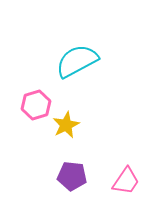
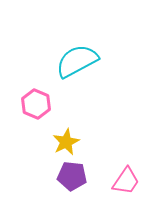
pink hexagon: moved 1 px up; rotated 20 degrees counterclockwise
yellow star: moved 17 px down
